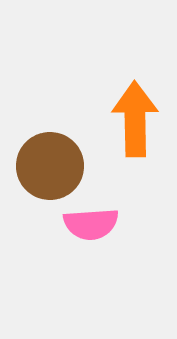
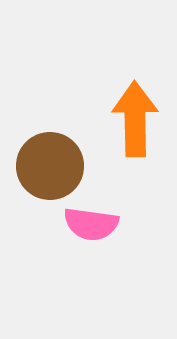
pink semicircle: rotated 12 degrees clockwise
